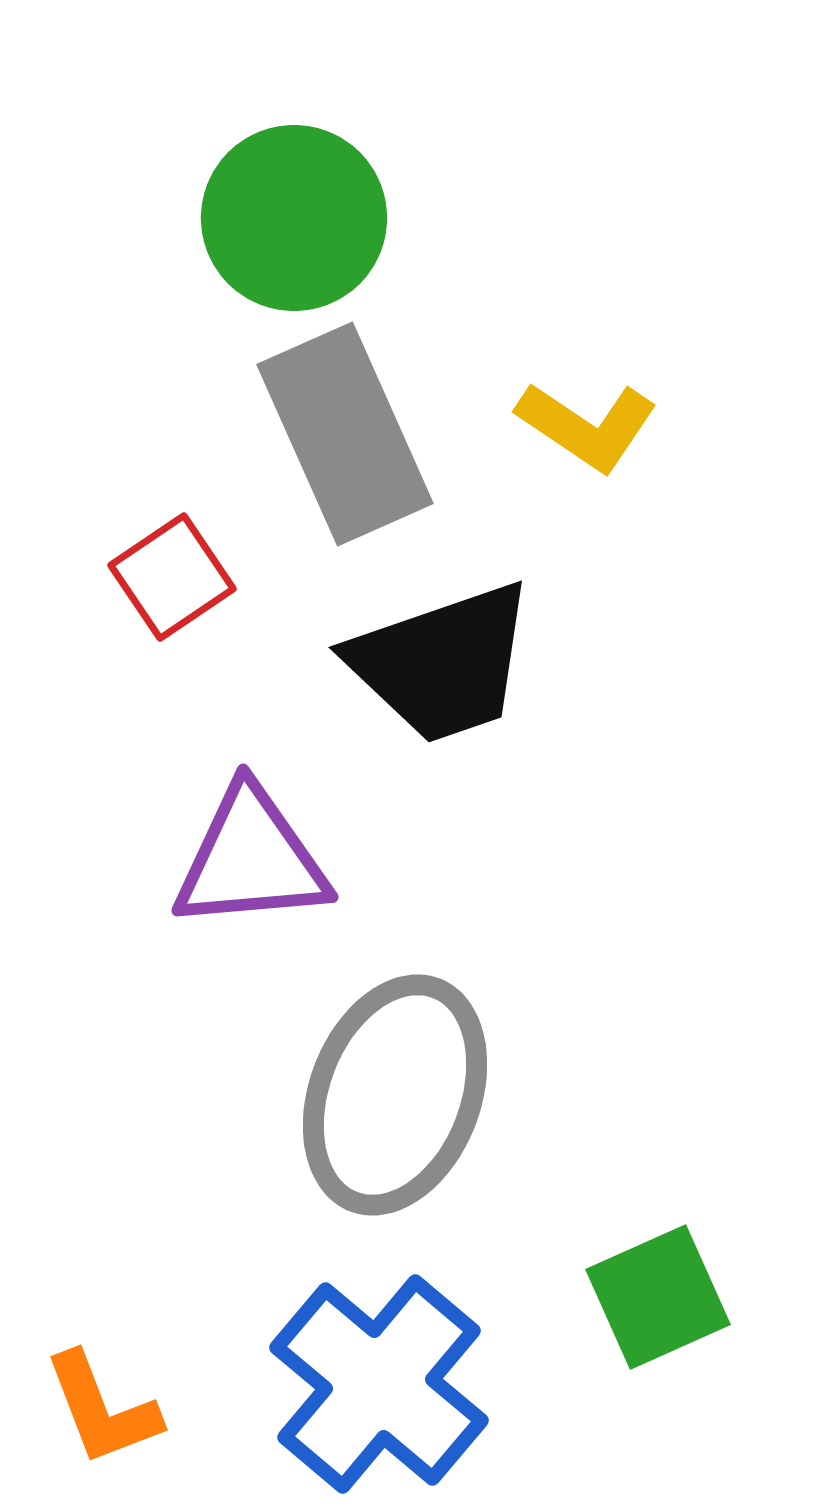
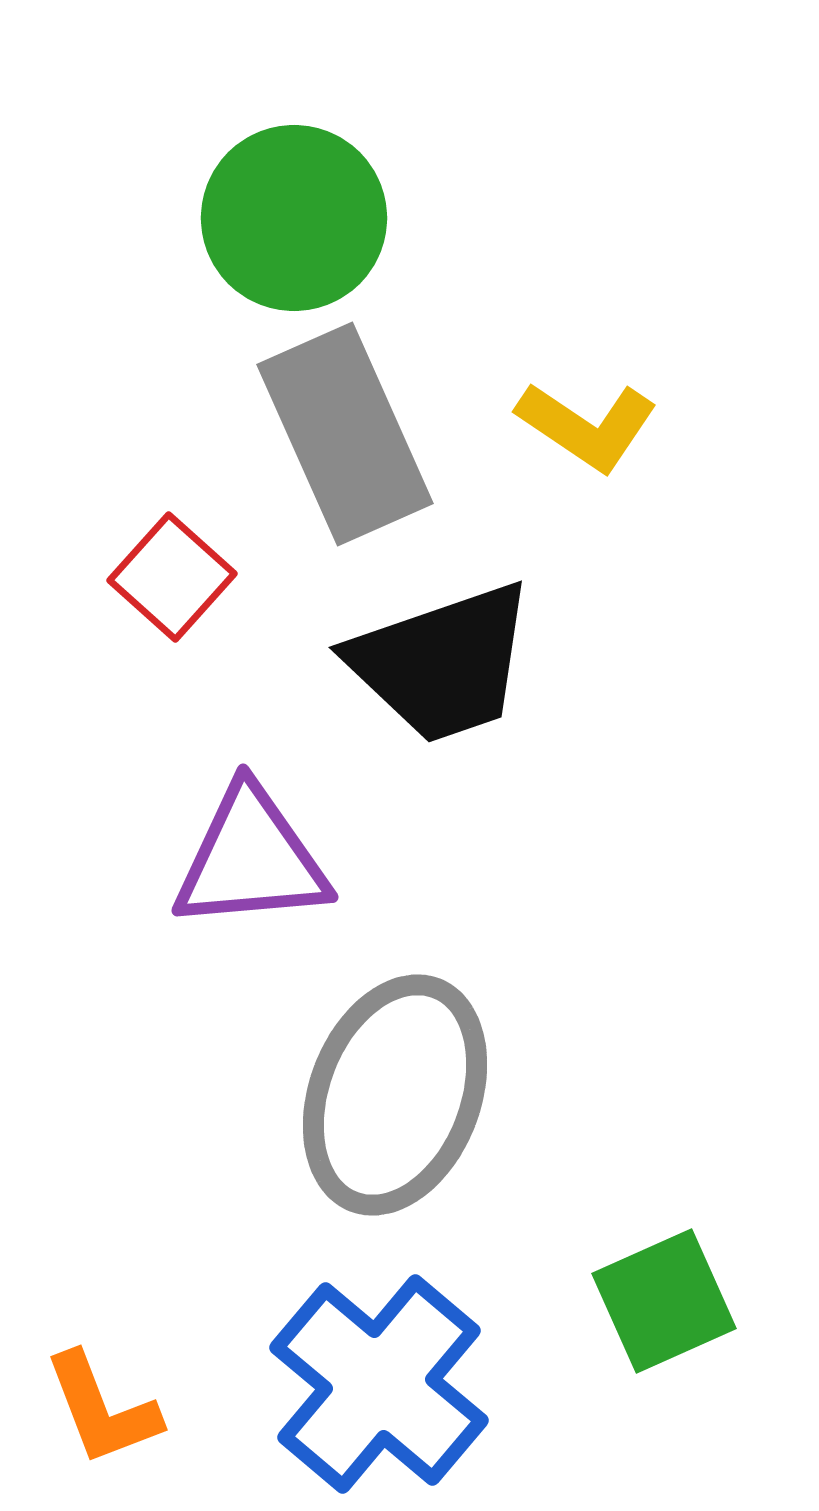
red square: rotated 14 degrees counterclockwise
green square: moved 6 px right, 4 px down
